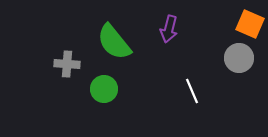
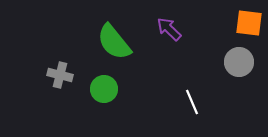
orange square: moved 1 px left, 1 px up; rotated 16 degrees counterclockwise
purple arrow: rotated 120 degrees clockwise
gray circle: moved 4 px down
gray cross: moved 7 px left, 11 px down; rotated 10 degrees clockwise
white line: moved 11 px down
